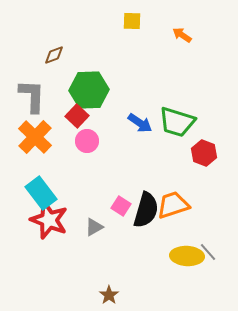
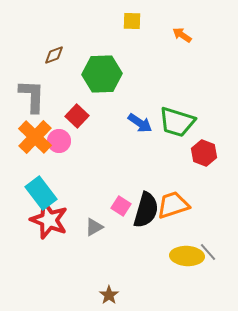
green hexagon: moved 13 px right, 16 px up
pink circle: moved 28 px left
